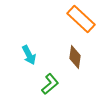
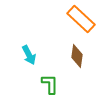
brown diamond: moved 2 px right, 1 px up
green L-shape: rotated 50 degrees counterclockwise
